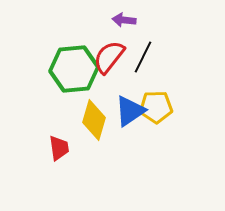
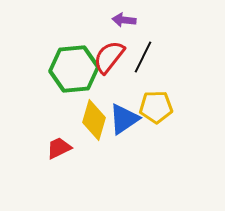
blue triangle: moved 6 px left, 8 px down
red trapezoid: rotated 108 degrees counterclockwise
